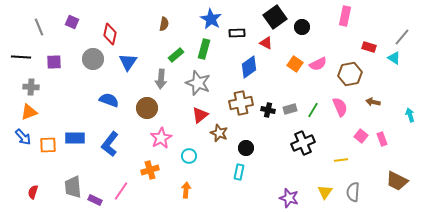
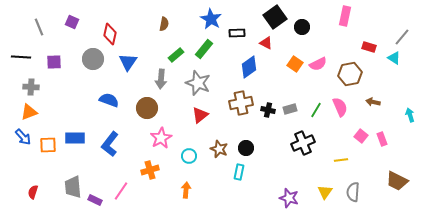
green rectangle at (204, 49): rotated 24 degrees clockwise
green line at (313, 110): moved 3 px right
brown star at (219, 133): moved 16 px down
